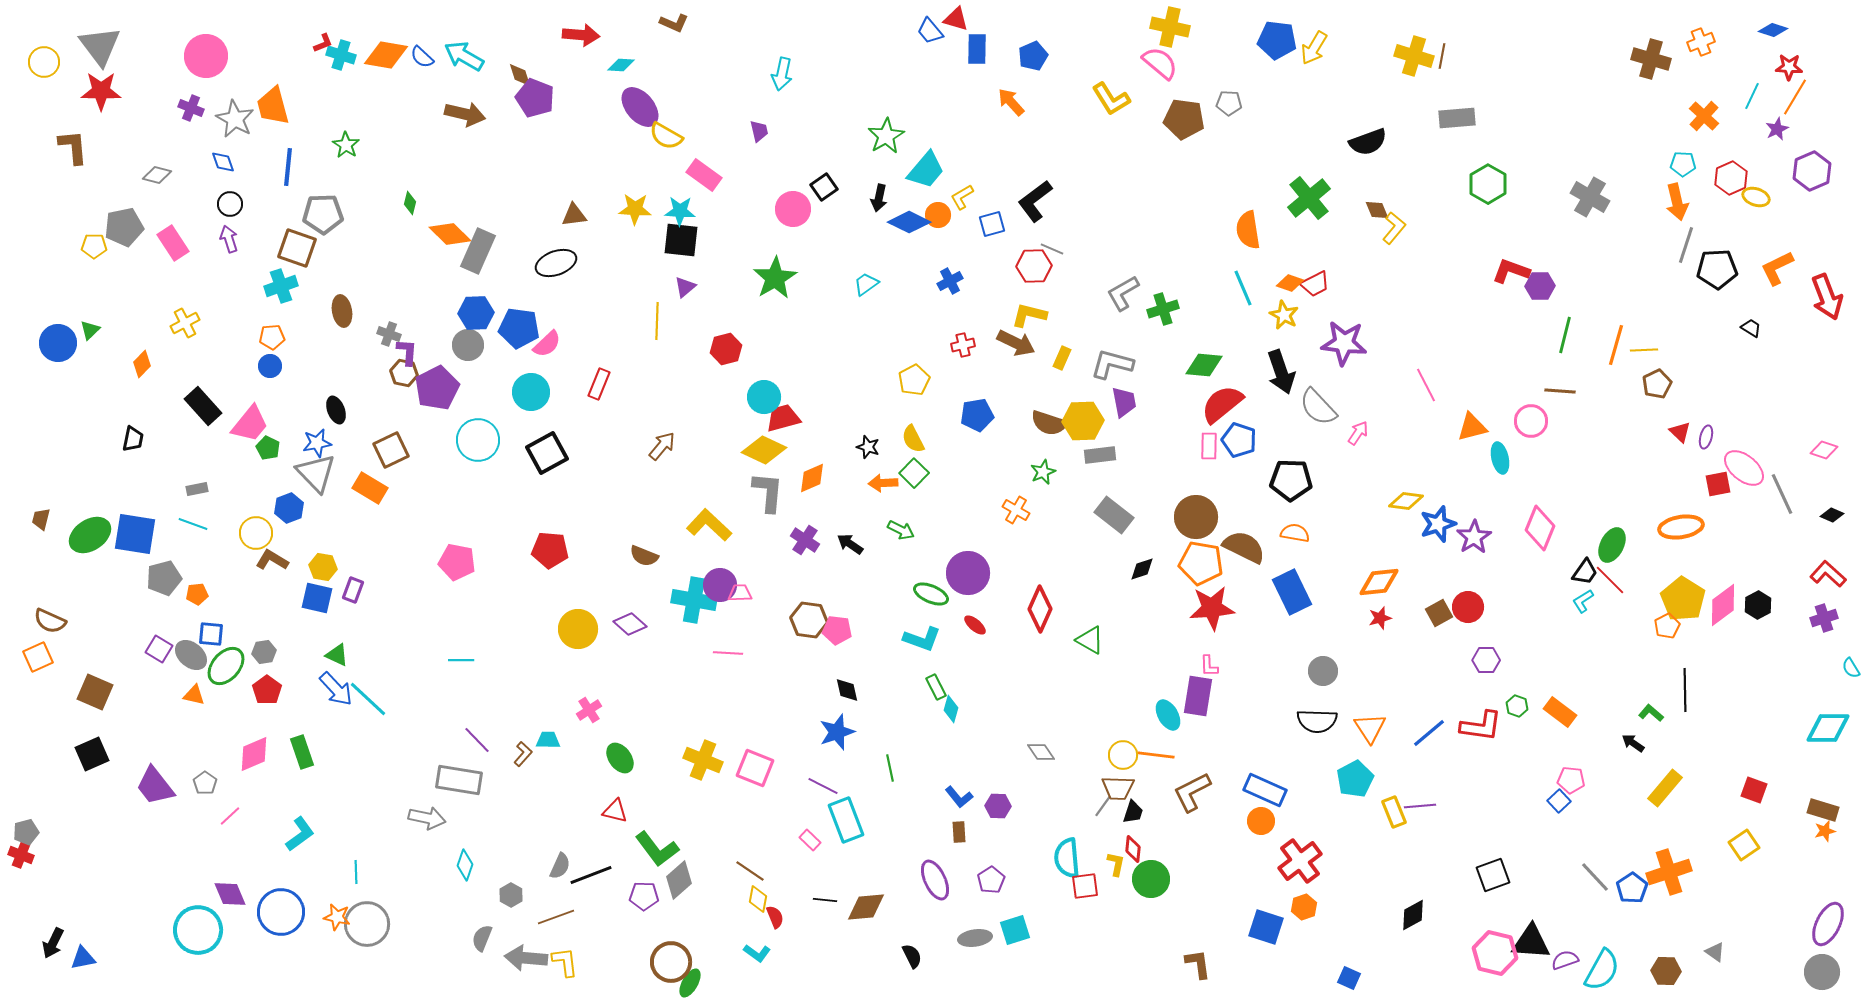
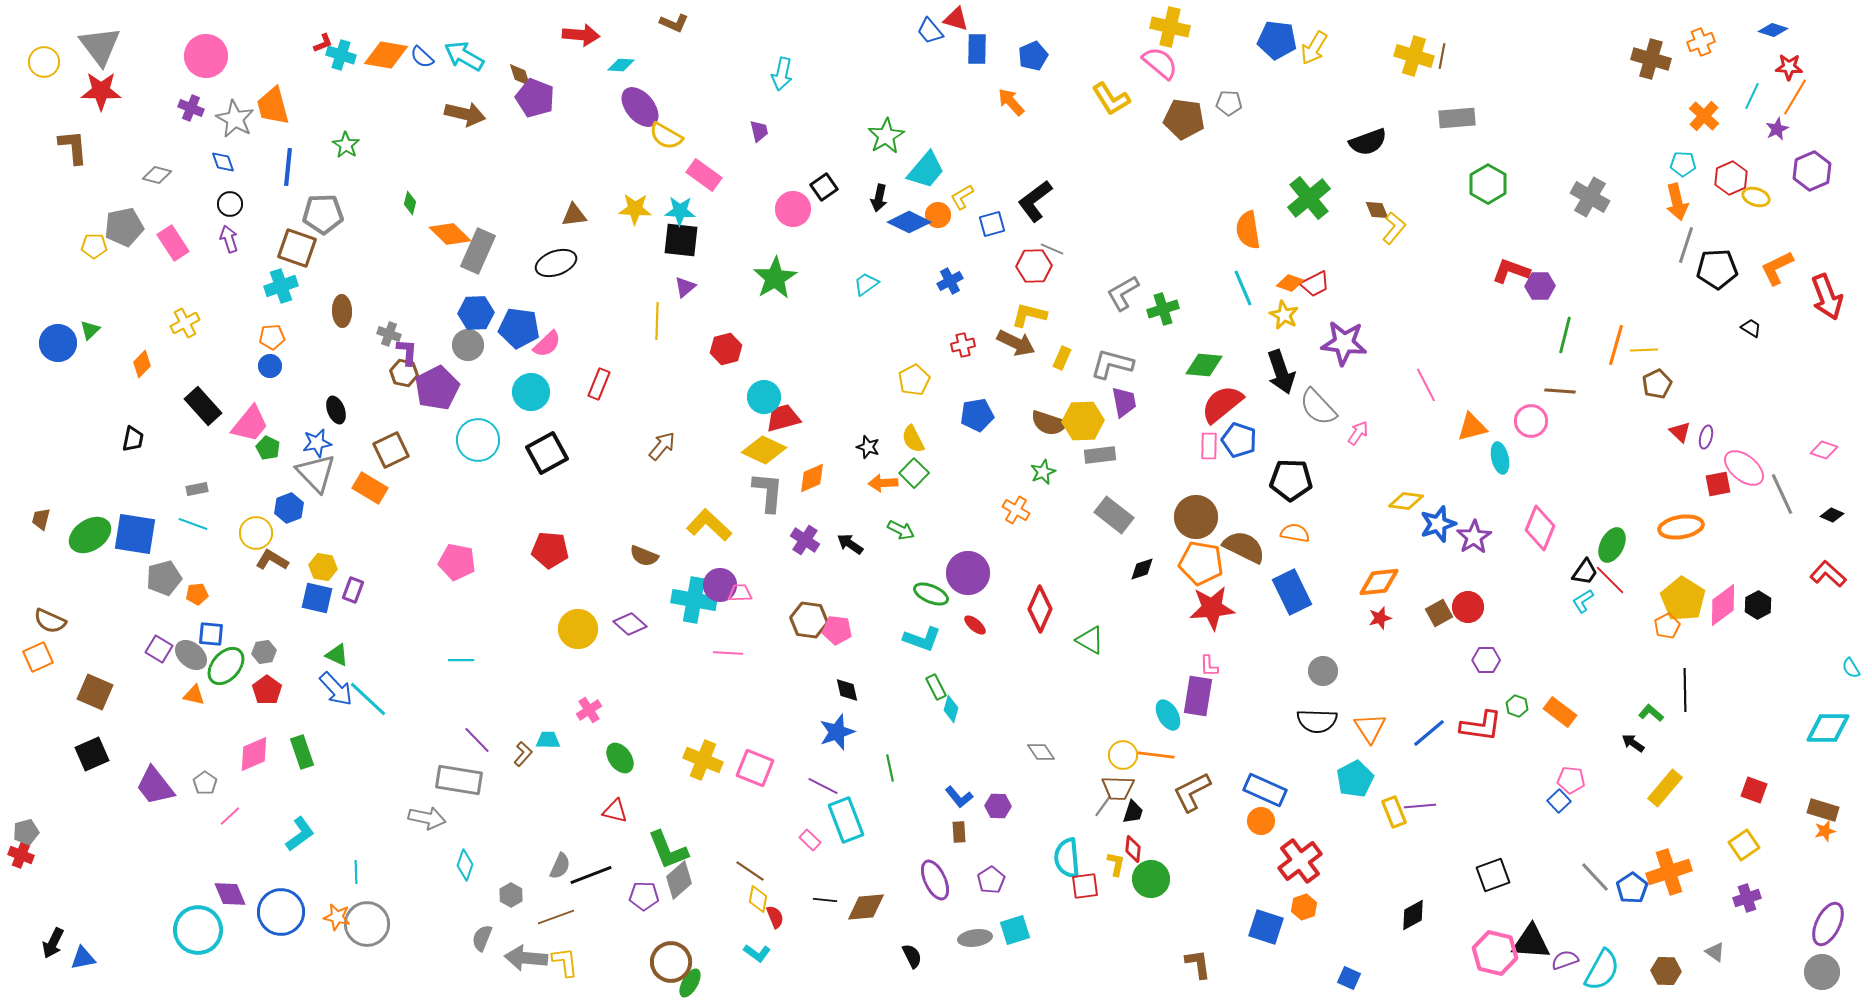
brown ellipse at (342, 311): rotated 8 degrees clockwise
purple cross at (1824, 618): moved 77 px left, 280 px down
green L-shape at (657, 849): moved 11 px right, 1 px down; rotated 15 degrees clockwise
